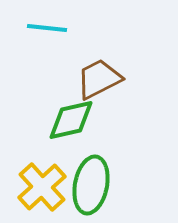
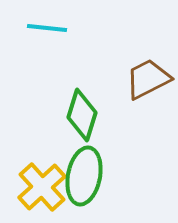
brown trapezoid: moved 49 px right
green diamond: moved 11 px right, 5 px up; rotated 60 degrees counterclockwise
green ellipse: moved 7 px left, 9 px up
